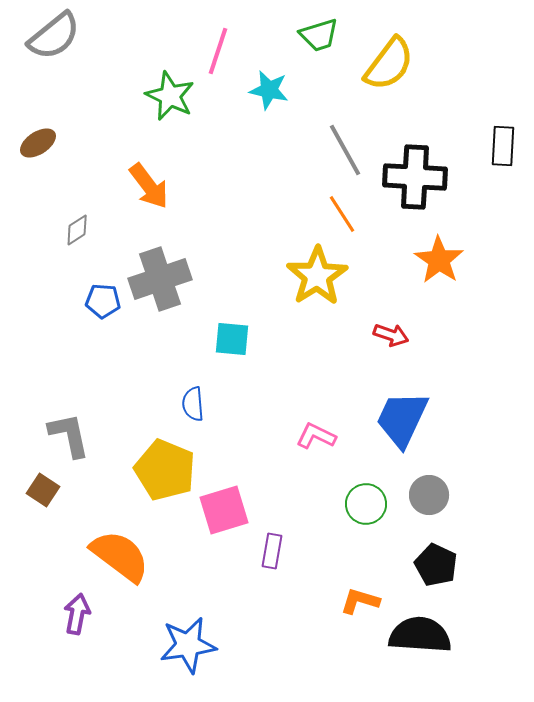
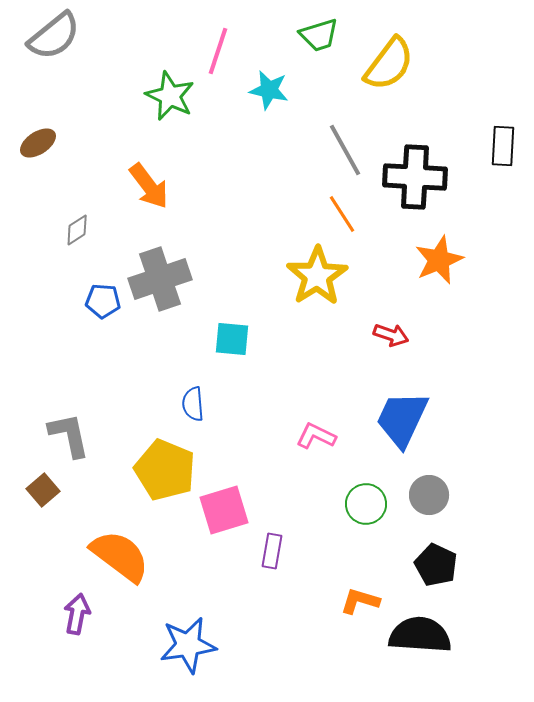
orange star: rotated 15 degrees clockwise
brown square: rotated 16 degrees clockwise
